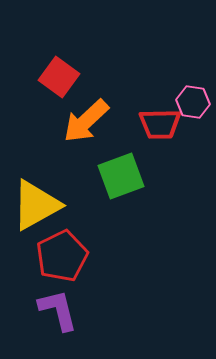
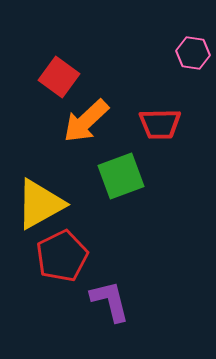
pink hexagon: moved 49 px up
yellow triangle: moved 4 px right, 1 px up
purple L-shape: moved 52 px right, 9 px up
